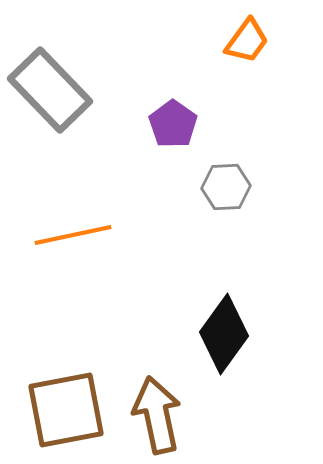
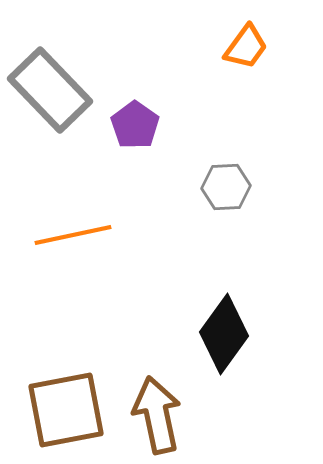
orange trapezoid: moved 1 px left, 6 px down
purple pentagon: moved 38 px left, 1 px down
